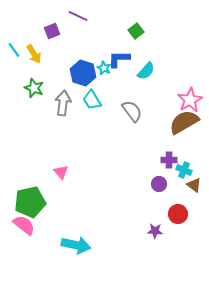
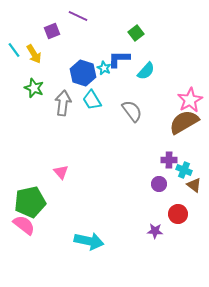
green square: moved 2 px down
cyan arrow: moved 13 px right, 4 px up
